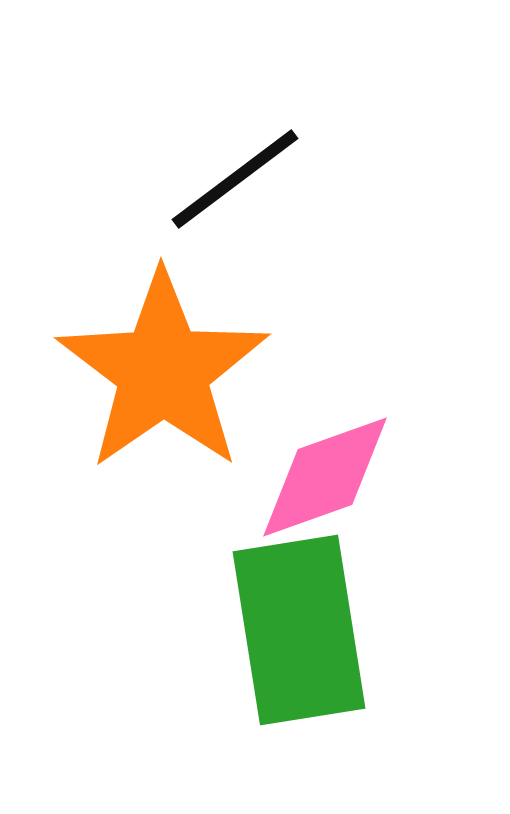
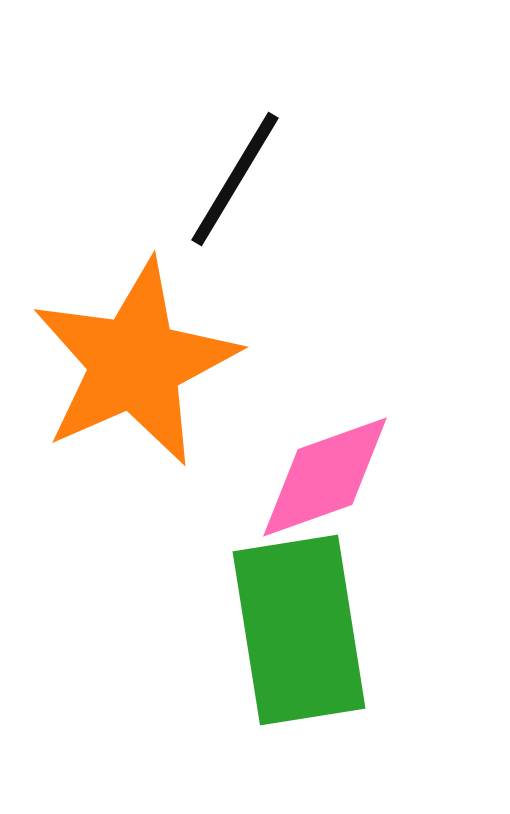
black line: rotated 22 degrees counterclockwise
orange star: moved 28 px left, 8 px up; rotated 11 degrees clockwise
